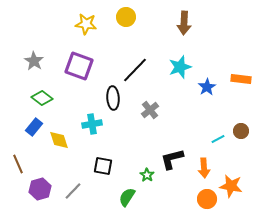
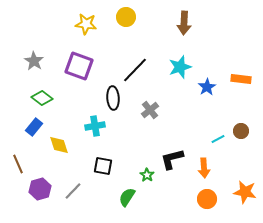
cyan cross: moved 3 px right, 2 px down
yellow diamond: moved 5 px down
orange star: moved 14 px right, 6 px down
